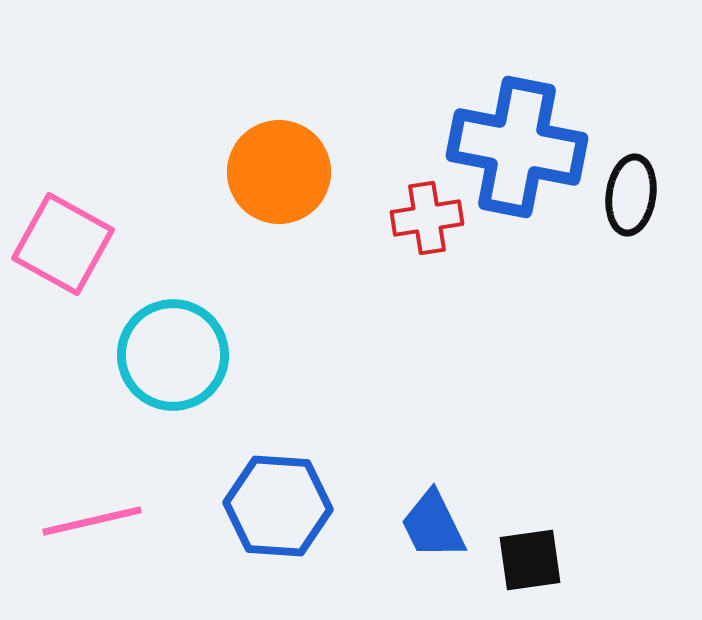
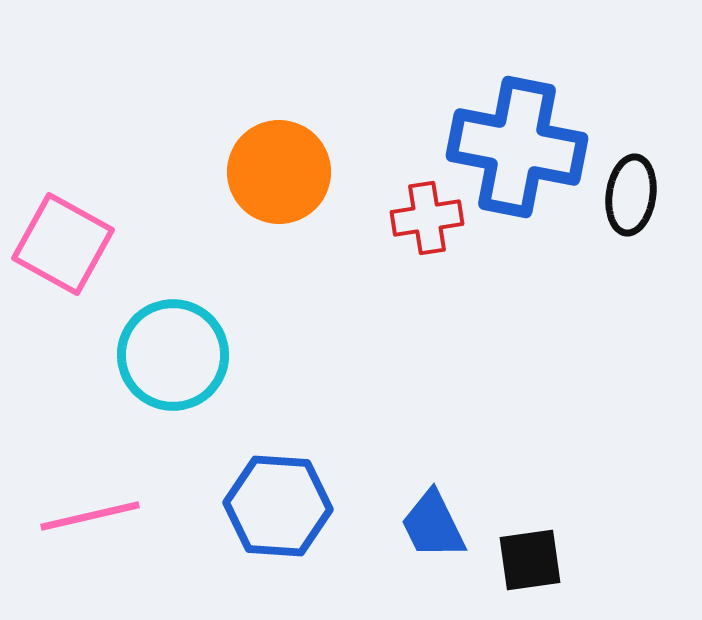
pink line: moved 2 px left, 5 px up
